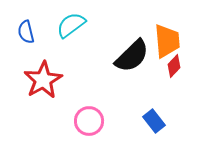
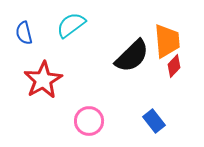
blue semicircle: moved 2 px left, 1 px down
